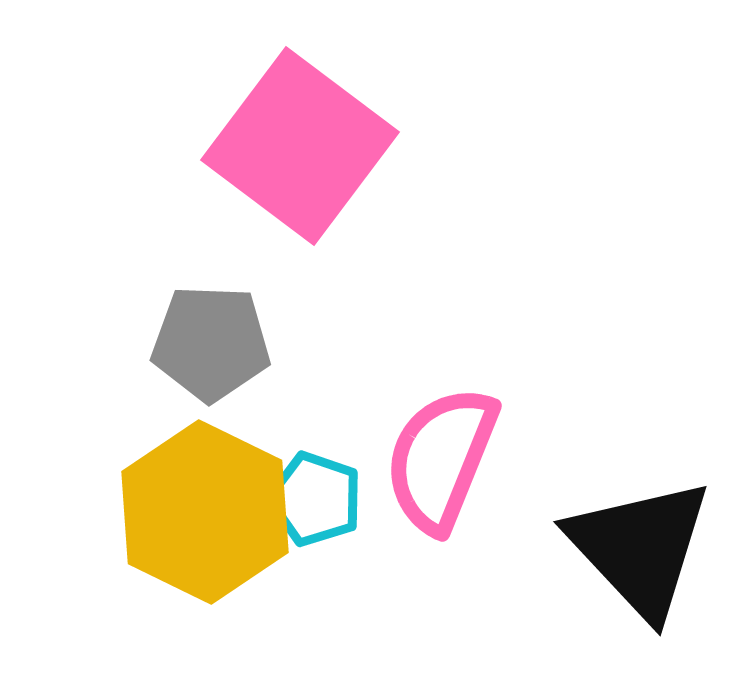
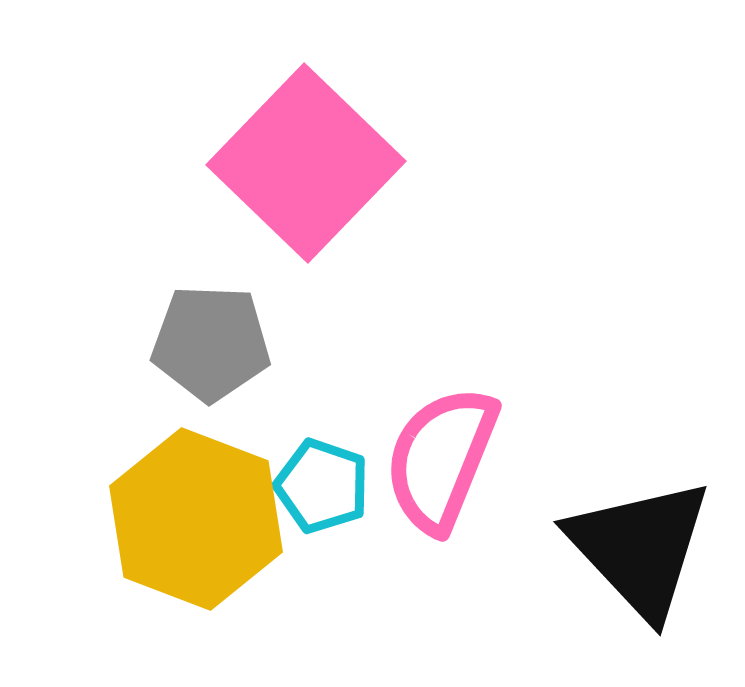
pink square: moved 6 px right, 17 px down; rotated 7 degrees clockwise
cyan pentagon: moved 7 px right, 13 px up
yellow hexagon: moved 9 px left, 7 px down; rotated 5 degrees counterclockwise
